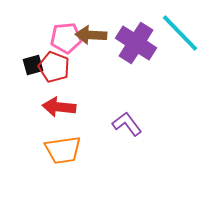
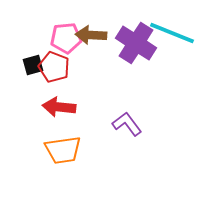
cyan line: moved 8 px left; rotated 24 degrees counterclockwise
